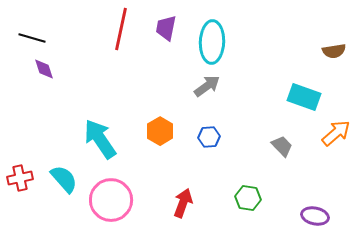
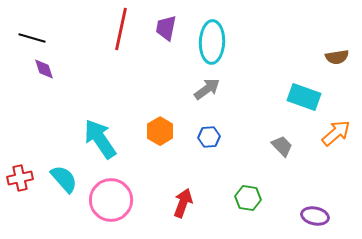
brown semicircle: moved 3 px right, 6 px down
gray arrow: moved 3 px down
